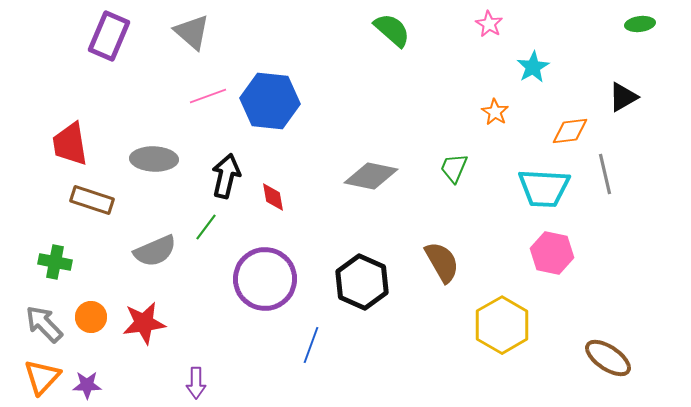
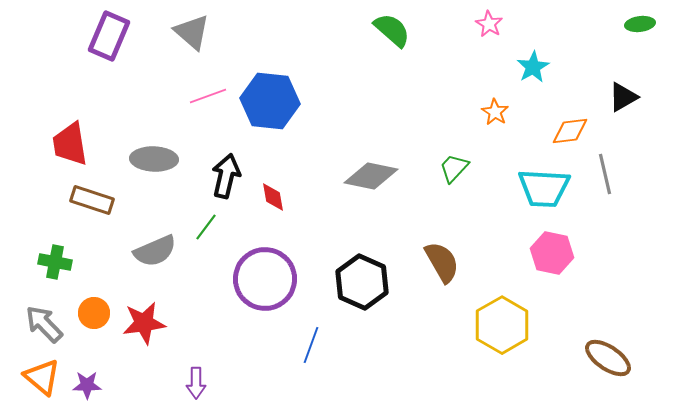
green trapezoid: rotated 20 degrees clockwise
orange circle: moved 3 px right, 4 px up
orange triangle: rotated 33 degrees counterclockwise
